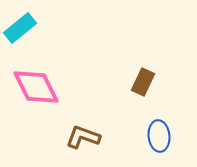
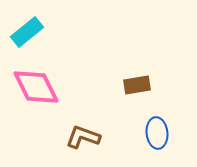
cyan rectangle: moved 7 px right, 4 px down
brown rectangle: moved 6 px left, 3 px down; rotated 56 degrees clockwise
blue ellipse: moved 2 px left, 3 px up
